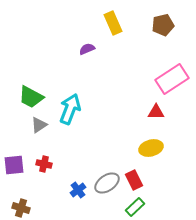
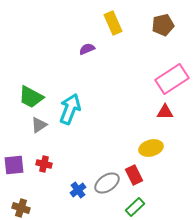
red triangle: moved 9 px right
red rectangle: moved 5 px up
